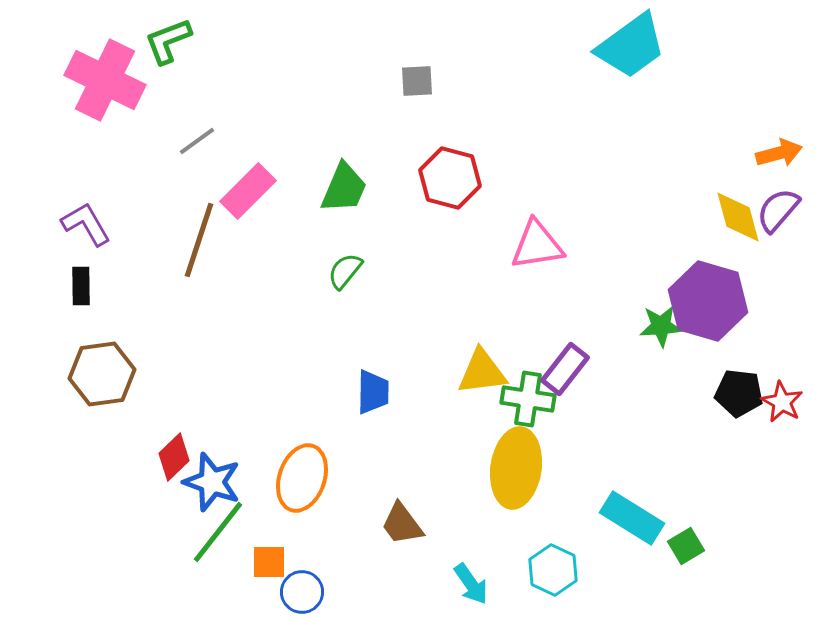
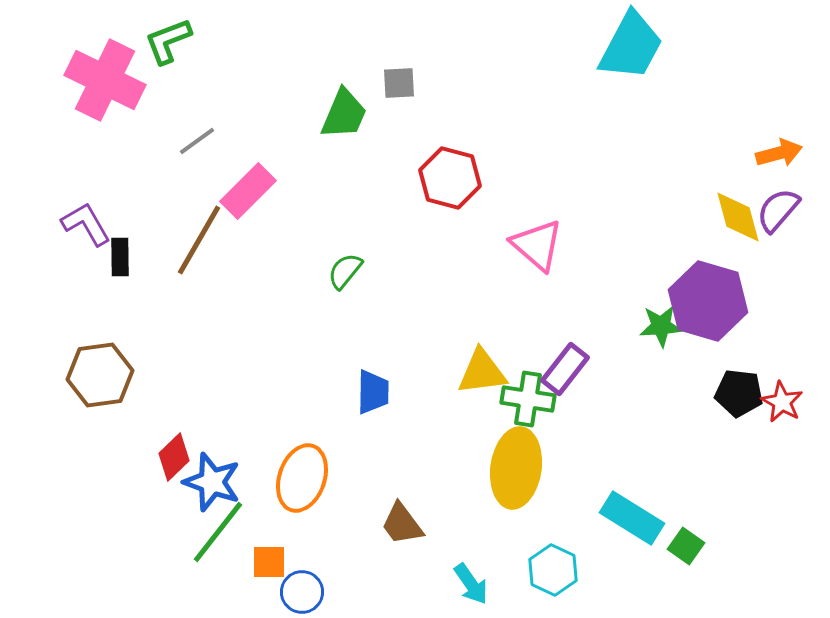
cyan trapezoid: rotated 26 degrees counterclockwise
gray square: moved 18 px left, 2 px down
green trapezoid: moved 74 px up
brown line: rotated 12 degrees clockwise
pink triangle: rotated 50 degrees clockwise
black rectangle: moved 39 px right, 29 px up
brown hexagon: moved 2 px left, 1 px down
green square: rotated 24 degrees counterclockwise
